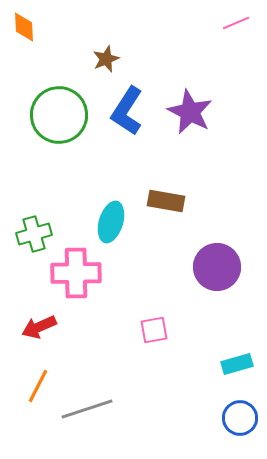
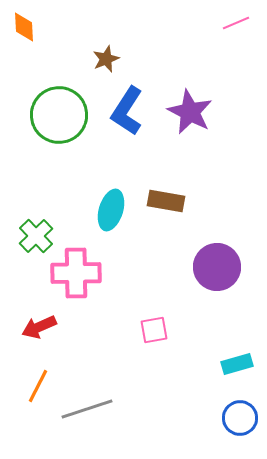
cyan ellipse: moved 12 px up
green cross: moved 2 px right, 2 px down; rotated 28 degrees counterclockwise
